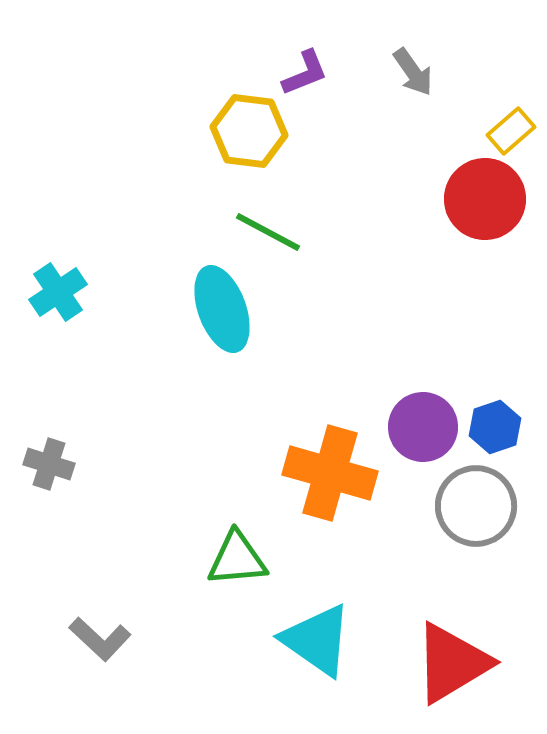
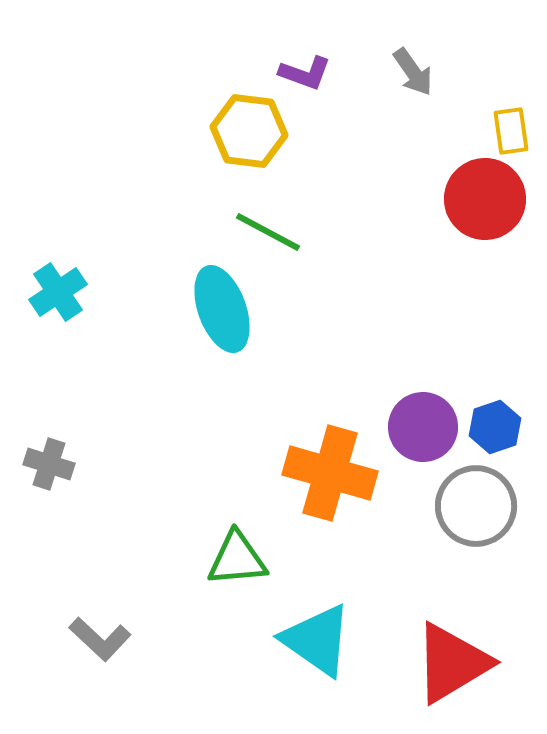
purple L-shape: rotated 42 degrees clockwise
yellow rectangle: rotated 57 degrees counterclockwise
